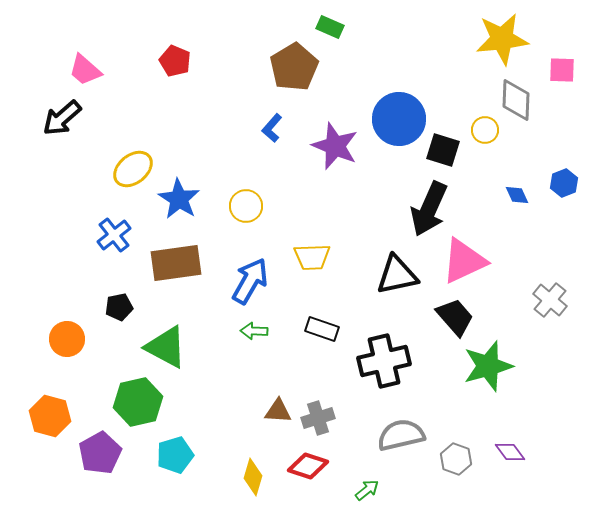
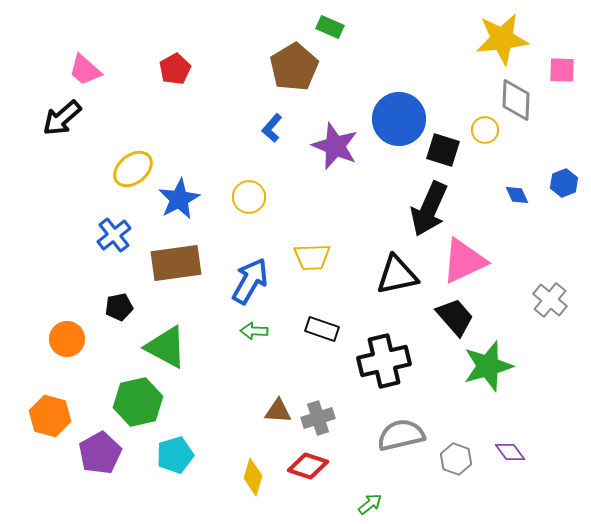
red pentagon at (175, 61): moved 8 px down; rotated 20 degrees clockwise
blue star at (179, 199): rotated 12 degrees clockwise
yellow circle at (246, 206): moved 3 px right, 9 px up
green arrow at (367, 490): moved 3 px right, 14 px down
